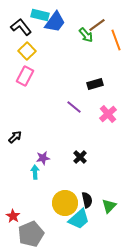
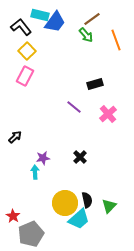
brown line: moved 5 px left, 6 px up
